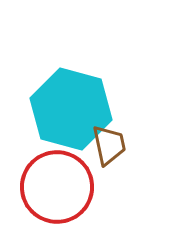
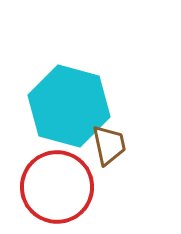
cyan hexagon: moved 2 px left, 3 px up
